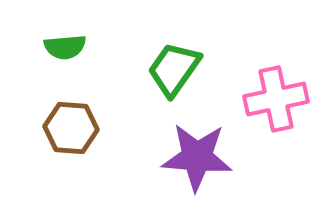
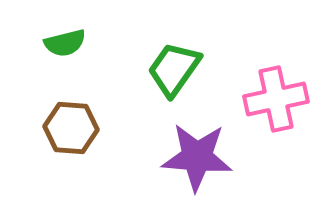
green semicircle: moved 4 px up; rotated 9 degrees counterclockwise
